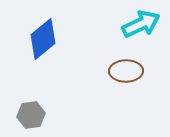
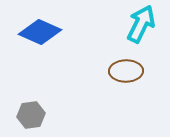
cyan arrow: rotated 39 degrees counterclockwise
blue diamond: moved 3 px left, 7 px up; rotated 63 degrees clockwise
